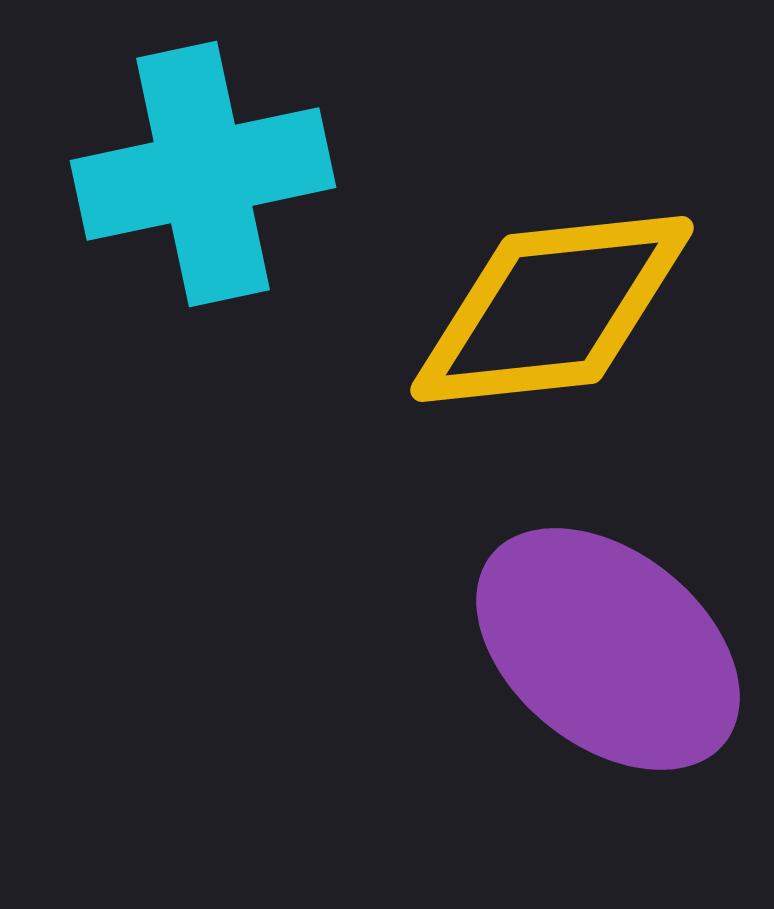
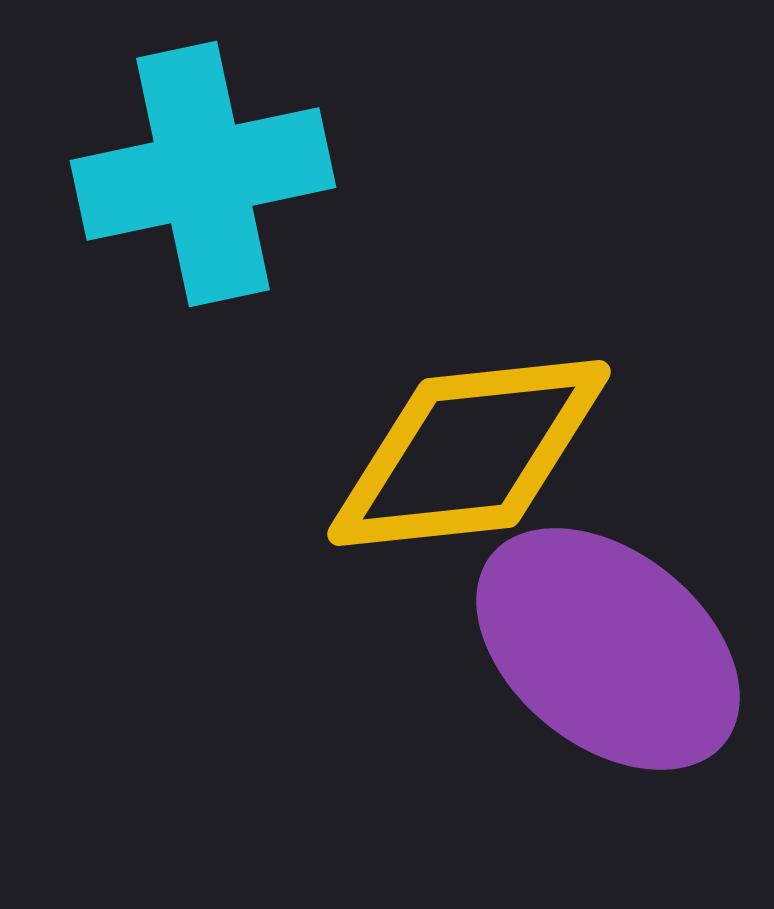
yellow diamond: moved 83 px left, 144 px down
